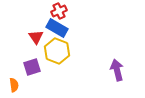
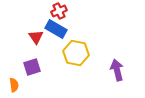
blue rectangle: moved 1 px left, 1 px down
yellow hexagon: moved 19 px right, 2 px down; rotated 10 degrees counterclockwise
